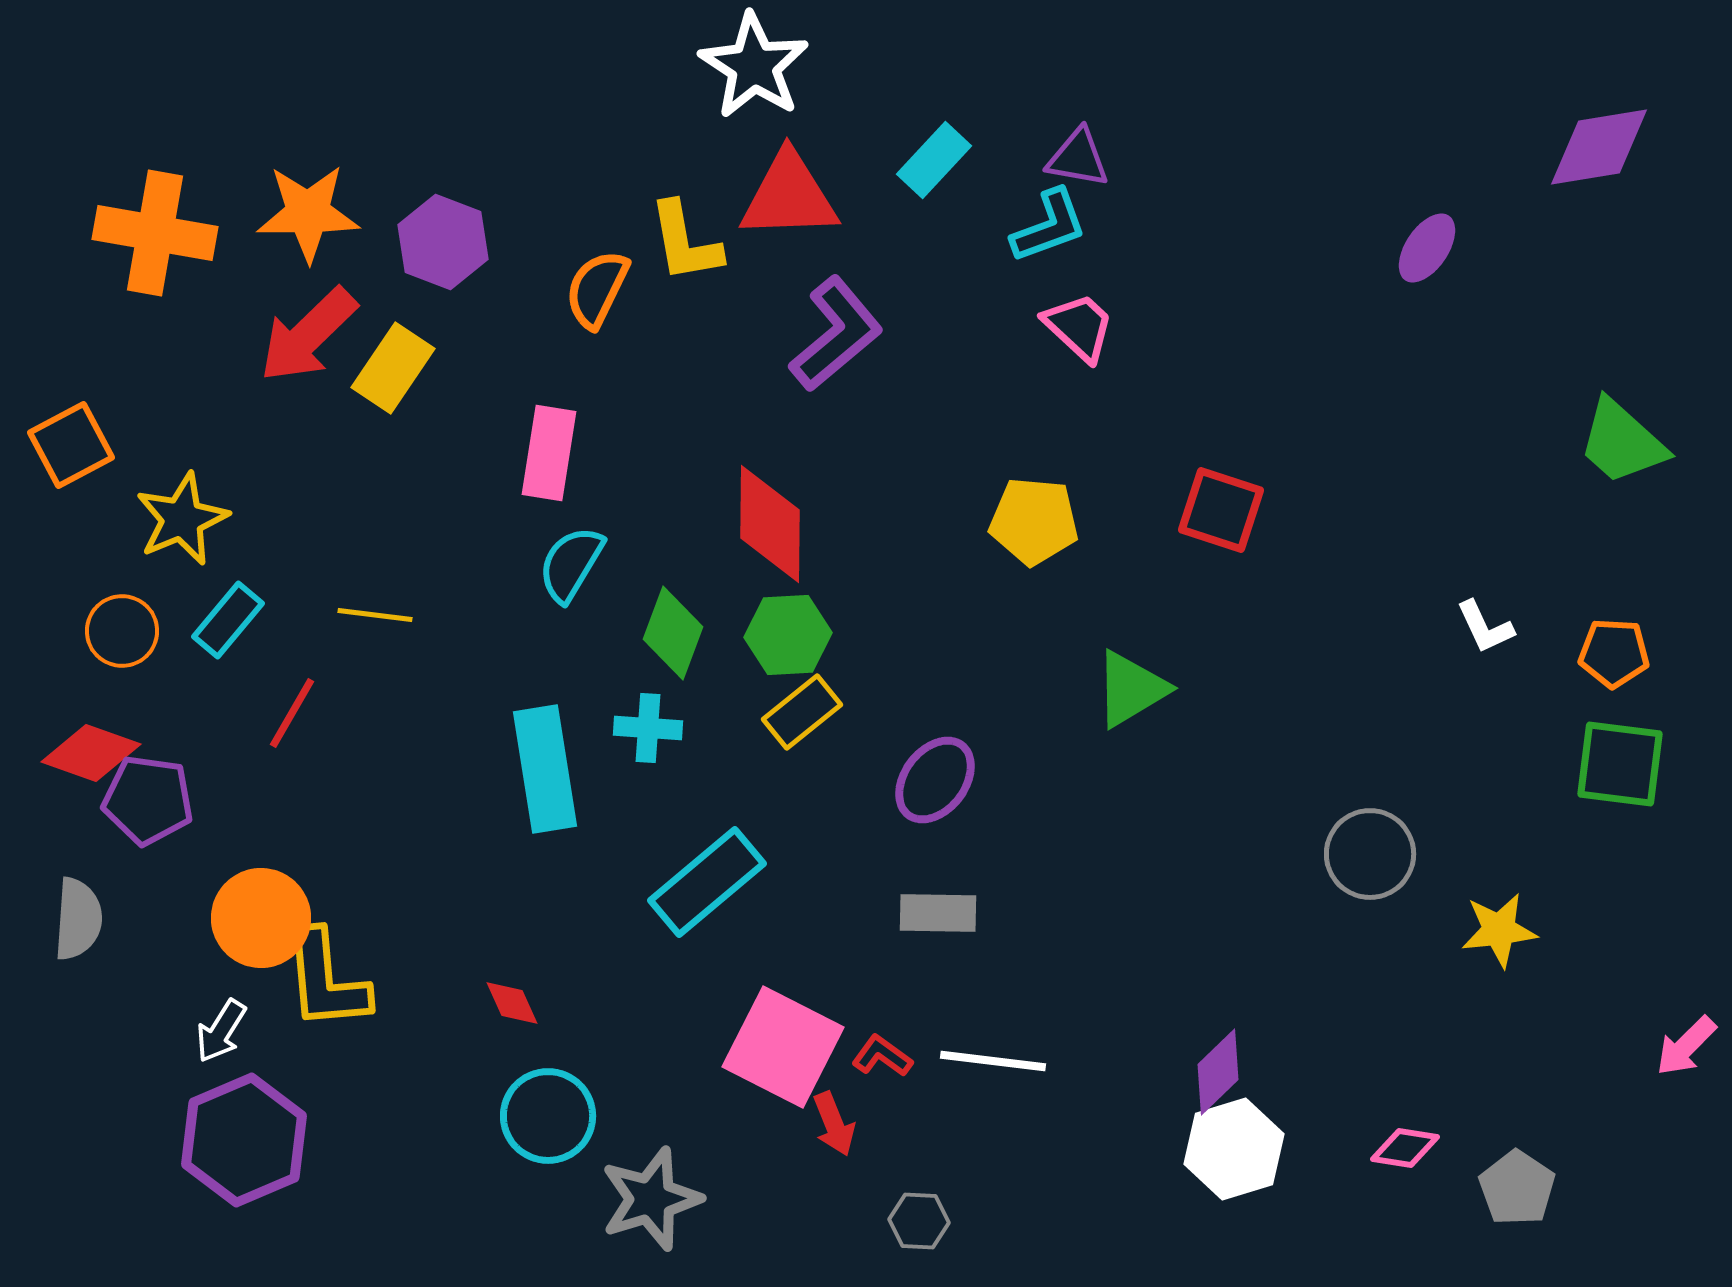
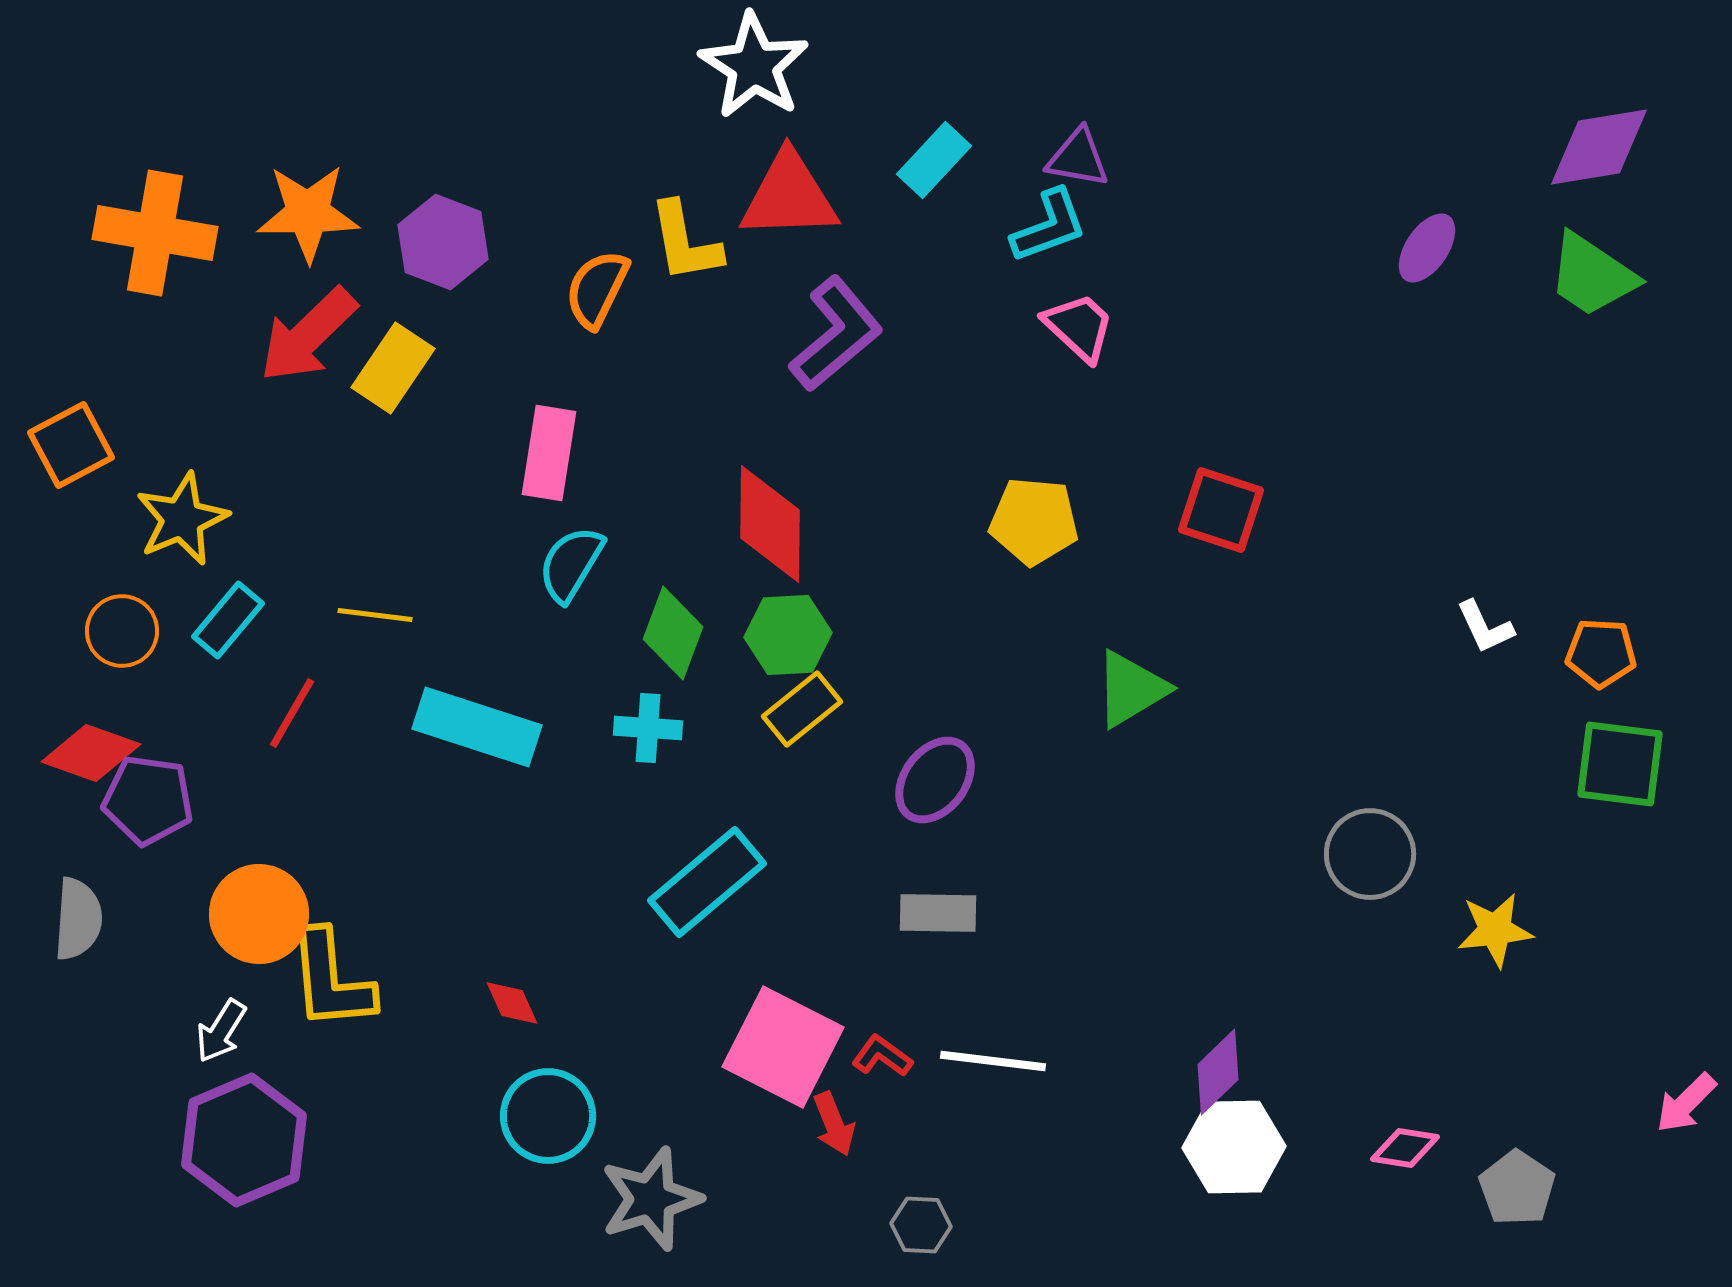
green trapezoid at (1622, 442): moved 30 px left, 167 px up; rotated 8 degrees counterclockwise
orange pentagon at (1614, 653): moved 13 px left
yellow rectangle at (802, 712): moved 3 px up
cyan rectangle at (545, 769): moved 68 px left, 42 px up; rotated 63 degrees counterclockwise
orange circle at (261, 918): moved 2 px left, 4 px up
yellow star at (1499, 930): moved 4 px left
yellow L-shape at (326, 980): moved 5 px right
pink arrow at (1686, 1046): moved 57 px down
white hexagon at (1234, 1149): moved 2 px up; rotated 16 degrees clockwise
gray hexagon at (919, 1221): moved 2 px right, 4 px down
